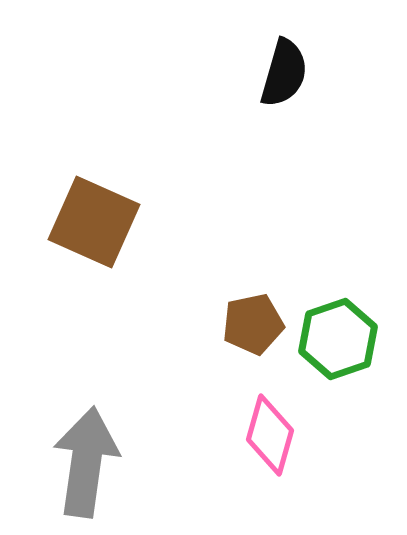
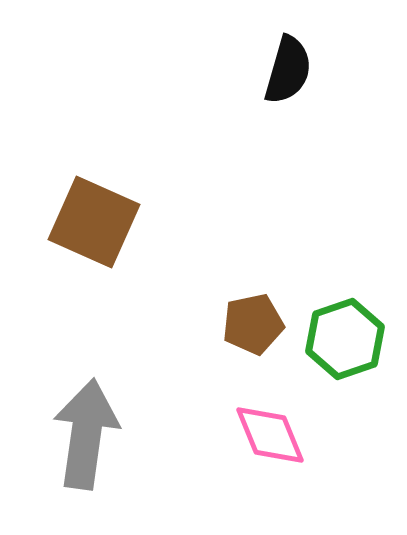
black semicircle: moved 4 px right, 3 px up
green hexagon: moved 7 px right
pink diamond: rotated 38 degrees counterclockwise
gray arrow: moved 28 px up
